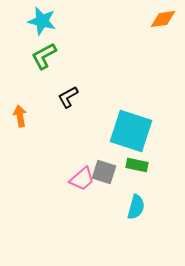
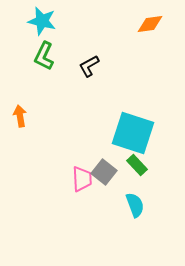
orange diamond: moved 13 px left, 5 px down
green L-shape: rotated 36 degrees counterclockwise
black L-shape: moved 21 px right, 31 px up
cyan square: moved 2 px right, 2 px down
green rectangle: rotated 35 degrees clockwise
gray square: rotated 20 degrees clockwise
pink trapezoid: rotated 52 degrees counterclockwise
cyan semicircle: moved 1 px left, 2 px up; rotated 35 degrees counterclockwise
